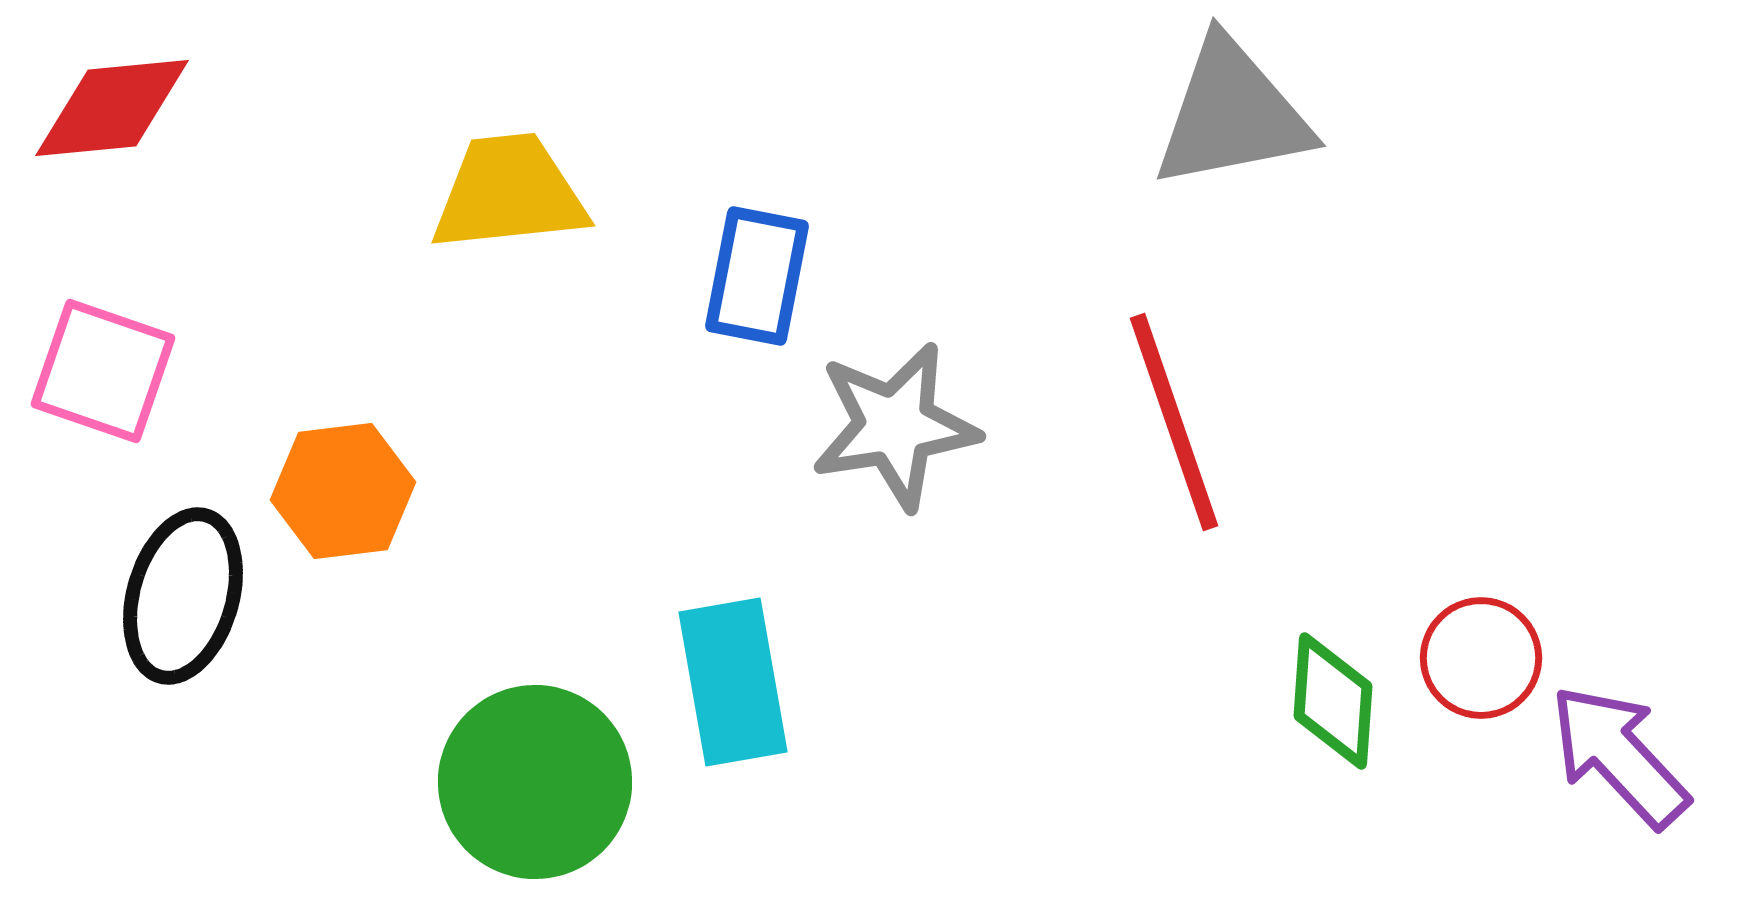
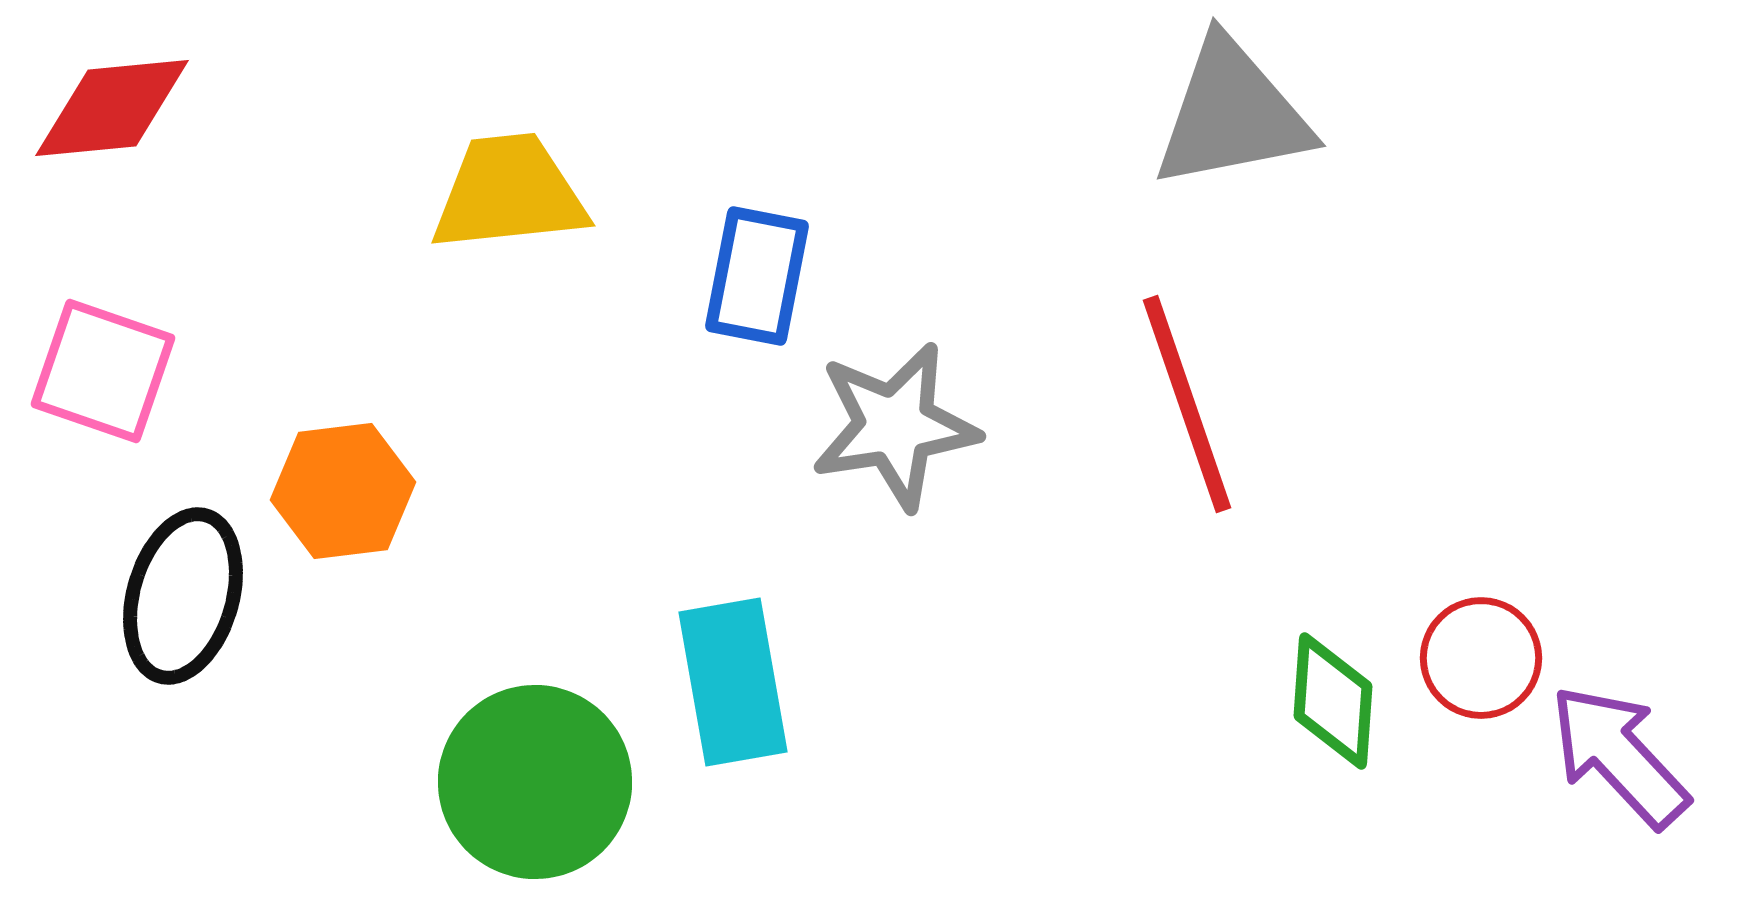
red line: moved 13 px right, 18 px up
